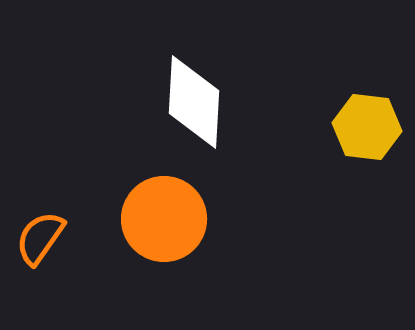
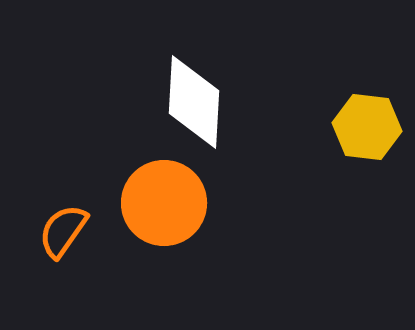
orange circle: moved 16 px up
orange semicircle: moved 23 px right, 7 px up
